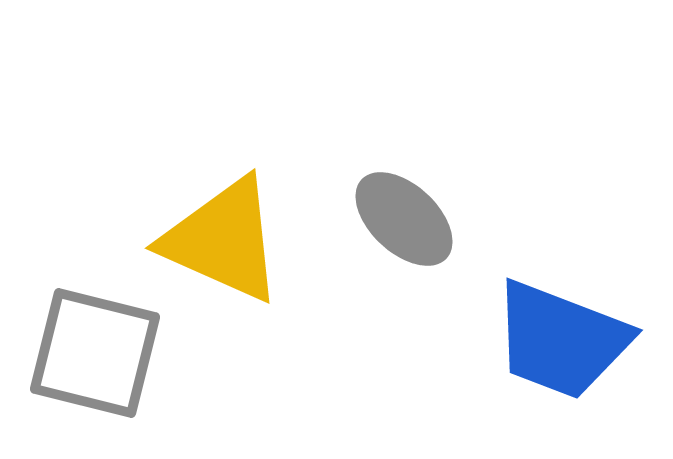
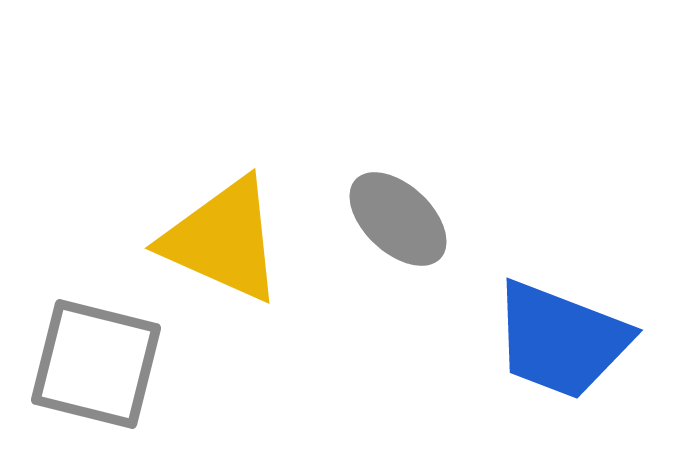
gray ellipse: moved 6 px left
gray square: moved 1 px right, 11 px down
